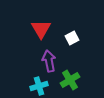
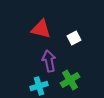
red triangle: rotated 45 degrees counterclockwise
white square: moved 2 px right
